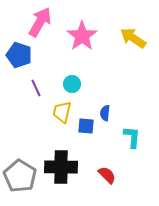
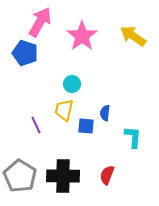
yellow arrow: moved 2 px up
blue pentagon: moved 6 px right, 2 px up
purple line: moved 37 px down
yellow trapezoid: moved 2 px right, 2 px up
cyan L-shape: moved 1 px right
black cross: moved 2 px right, 9 px down
red semicircle: rotated 114 degrees counterclockwise
